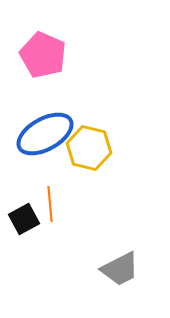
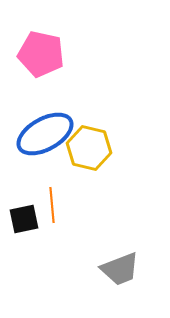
pink pentagon: moved 2 px left, 1 px up; rotated 12 degrees counterclockwise
orange line: moved 2 px right, 1 px down
black square: rotated 16 degrees clockwise
gray trapezoid: rotated 6 degrees clockwise
